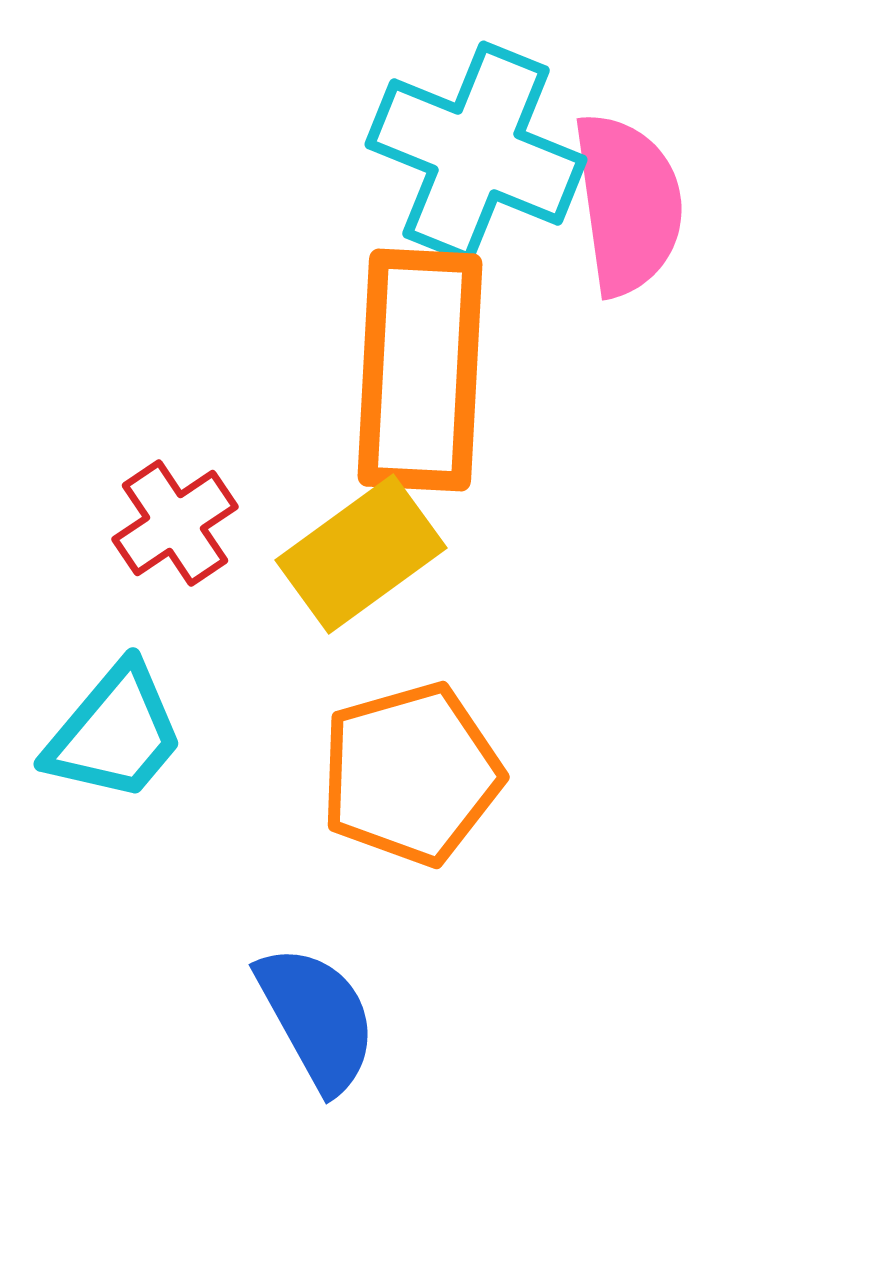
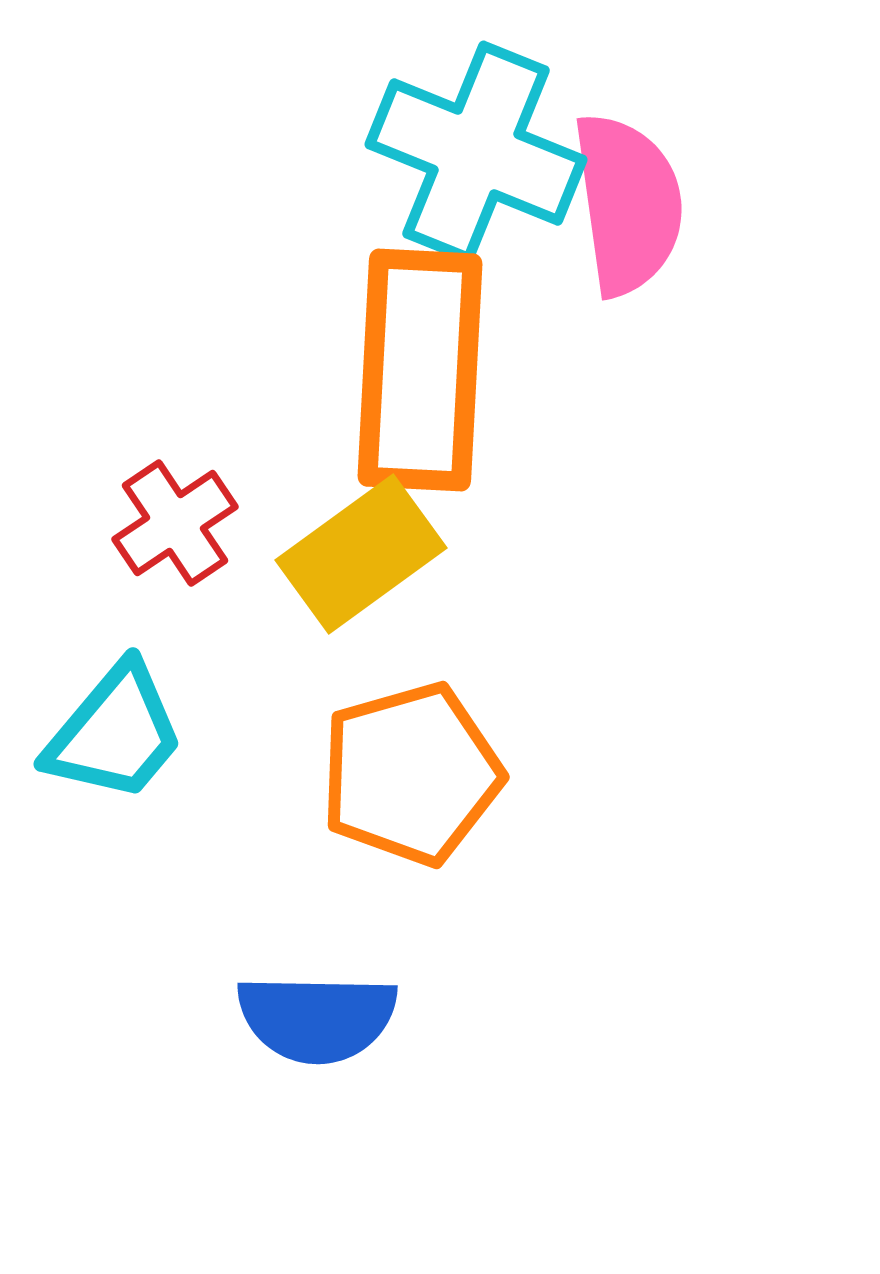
blue semicircle: rotated 120 degrees clockwise
